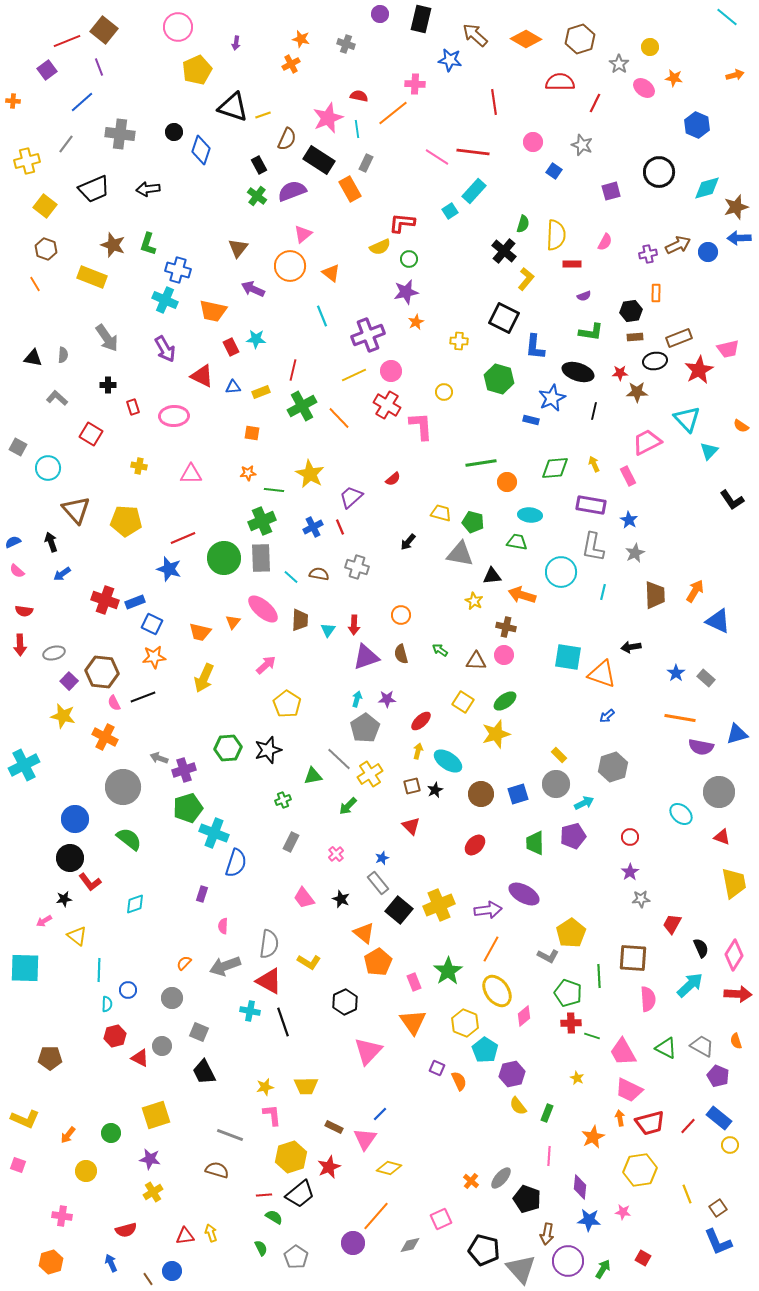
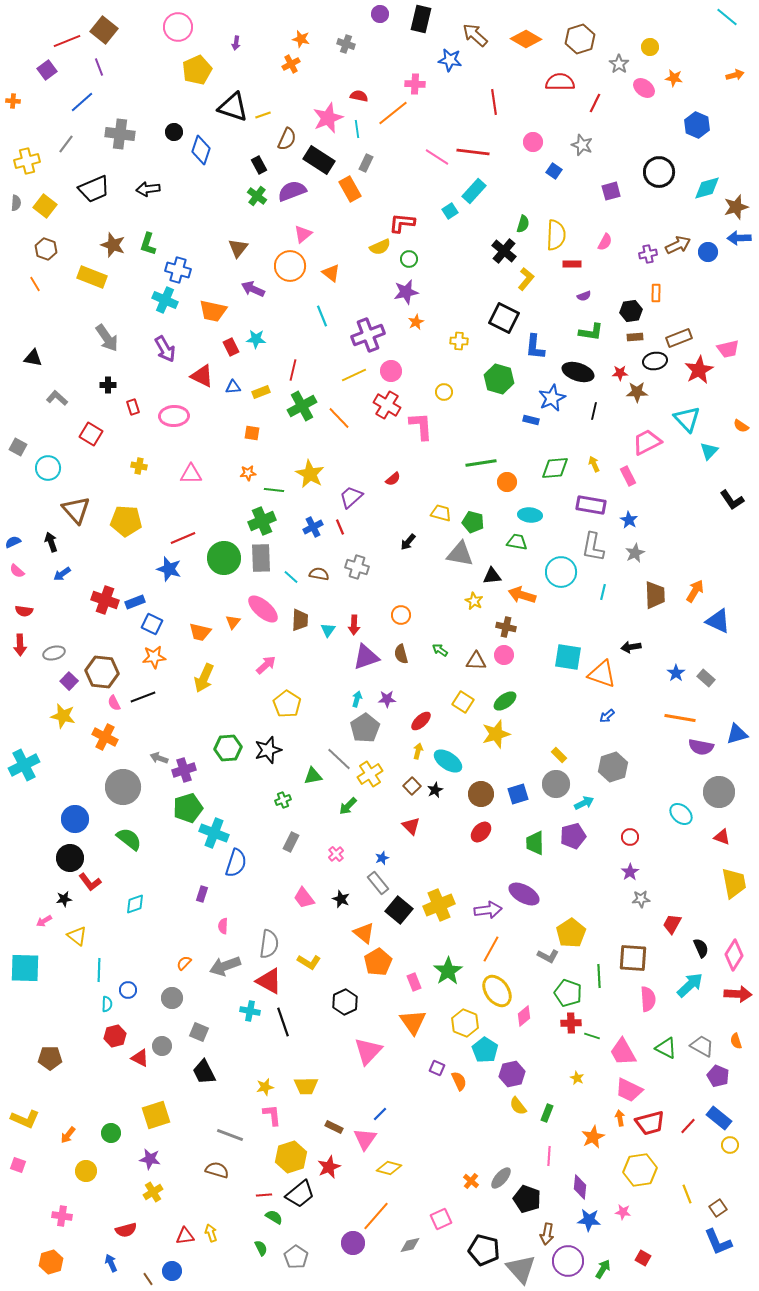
gray semicircle at (63, 355): moved 47 px left, 152 px up
brown square at (412, 786): rotated 30 degrees counterclockwise
red ellipse at (475, 845): moved 6 px right, 13 px up
